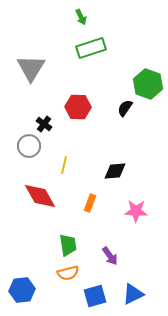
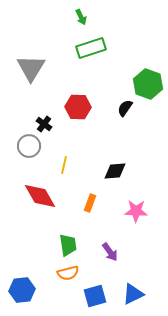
purple arrow: moved 4 px up
